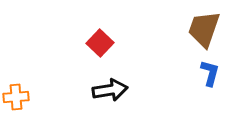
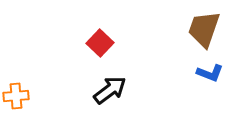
blue L-shape: rotated 96 degrees clockwise
black arrow: rotated 28 degrees counterclockwise
orange cross: moved 1 px up
